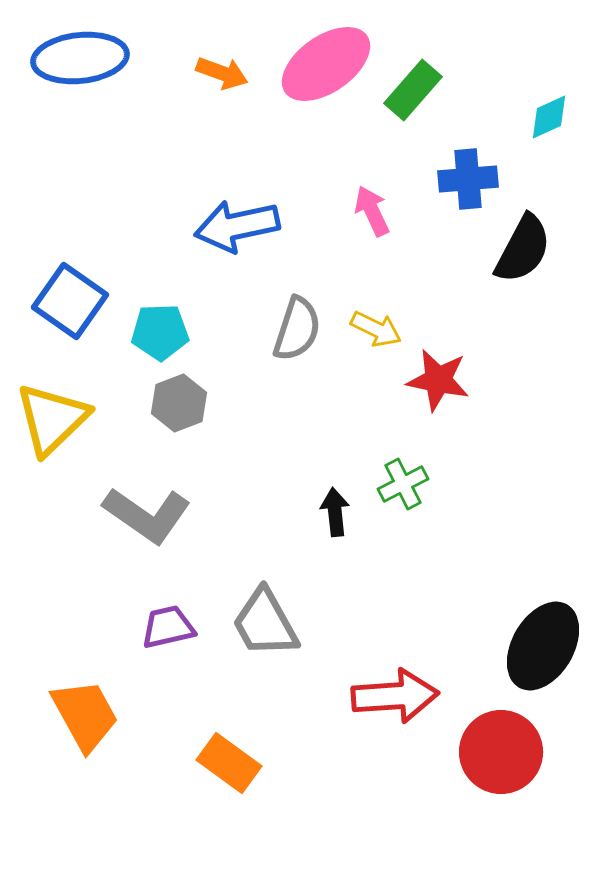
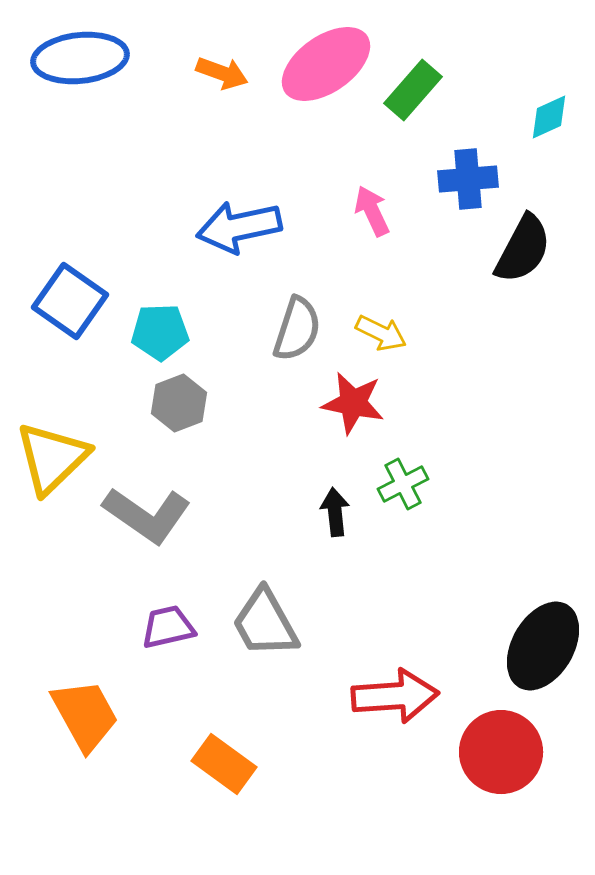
blue arrow: moved 2 px right, 1 px down
yellow arrow: moved 5 px right, 4 px down
red star: moved 85 px left, 23 px down
yellow triangle: moved 39 px down
orange rectangle: moved 5 px left, 1 px down
